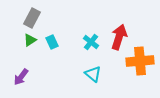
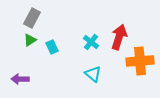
cyan rectangle: moved 5 px down
purple arrow: moved 1 px left, 2 px down; rotated 54 degrees clockwise
